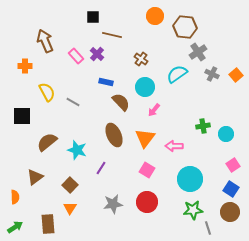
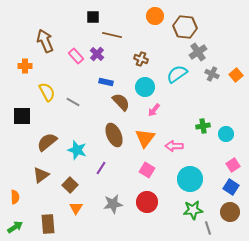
brown cross at (141, 59): rotated 16 degrees counterclockwise
brown triangle at (35, 177): moved 6 px right, 2 px up
blue square at (231, 189): moved 2 px up
orange triangle at (70, 208): moved 6 px right
